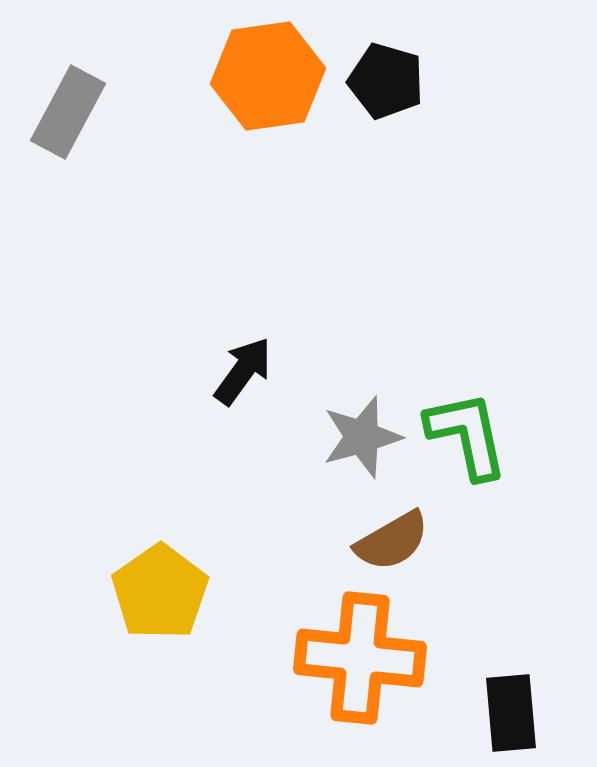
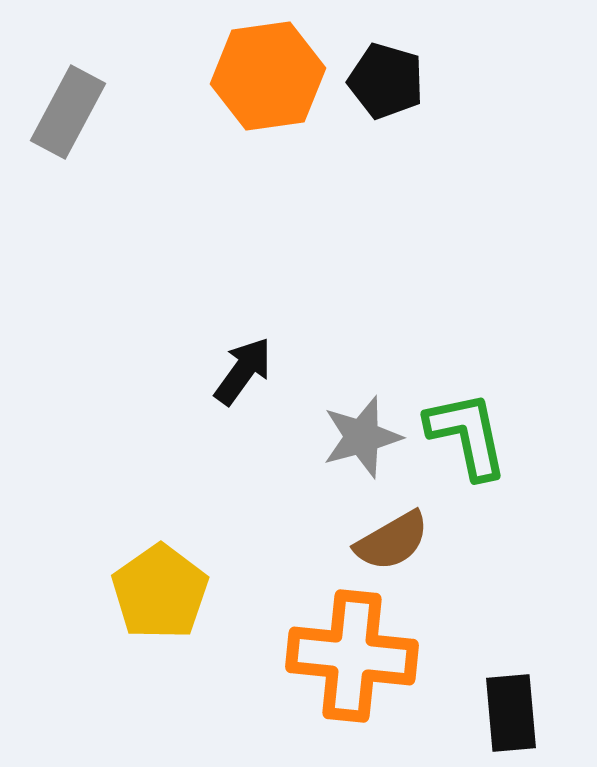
orange cross: moved 8 px left, 2 px up
